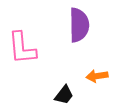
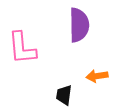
black trapezoid: rotated 150 degrees clockwise
